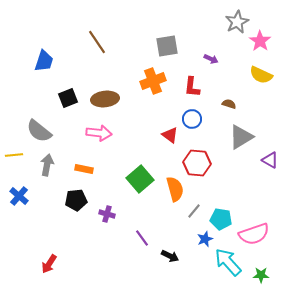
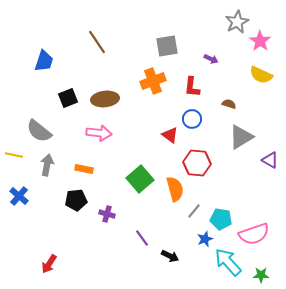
yellow line: rotated 18 degrees clockwise
